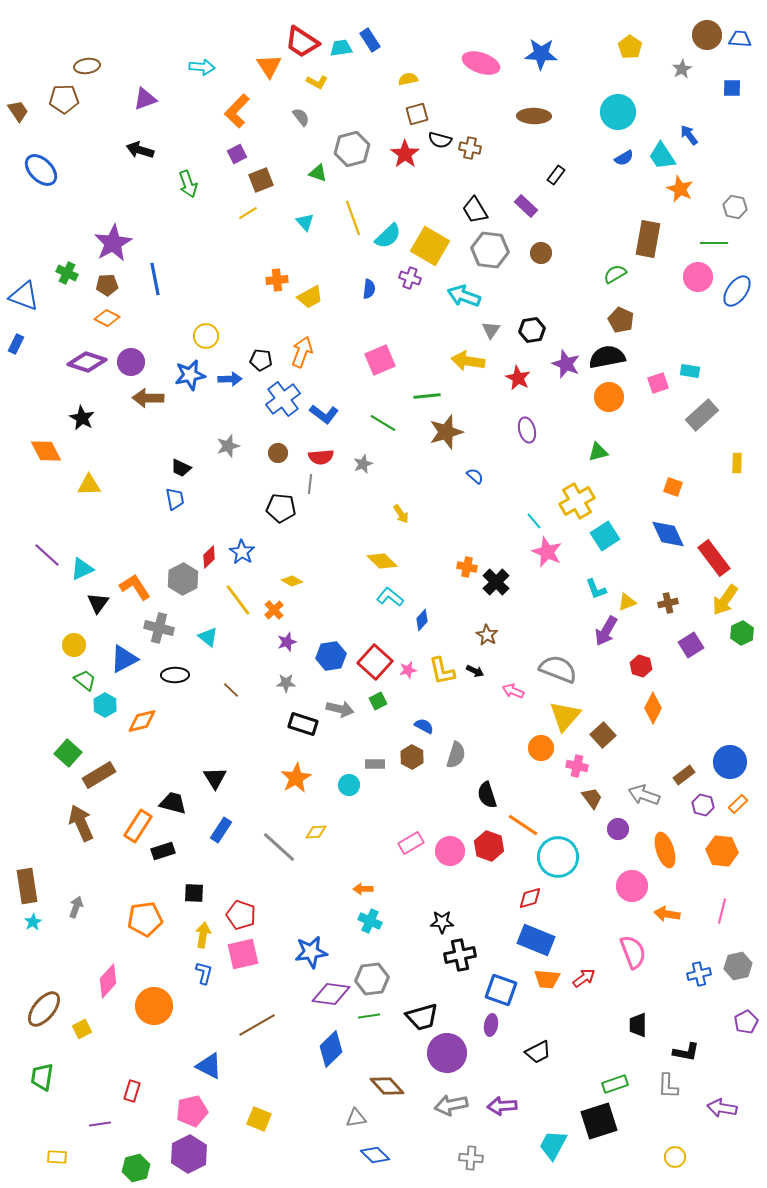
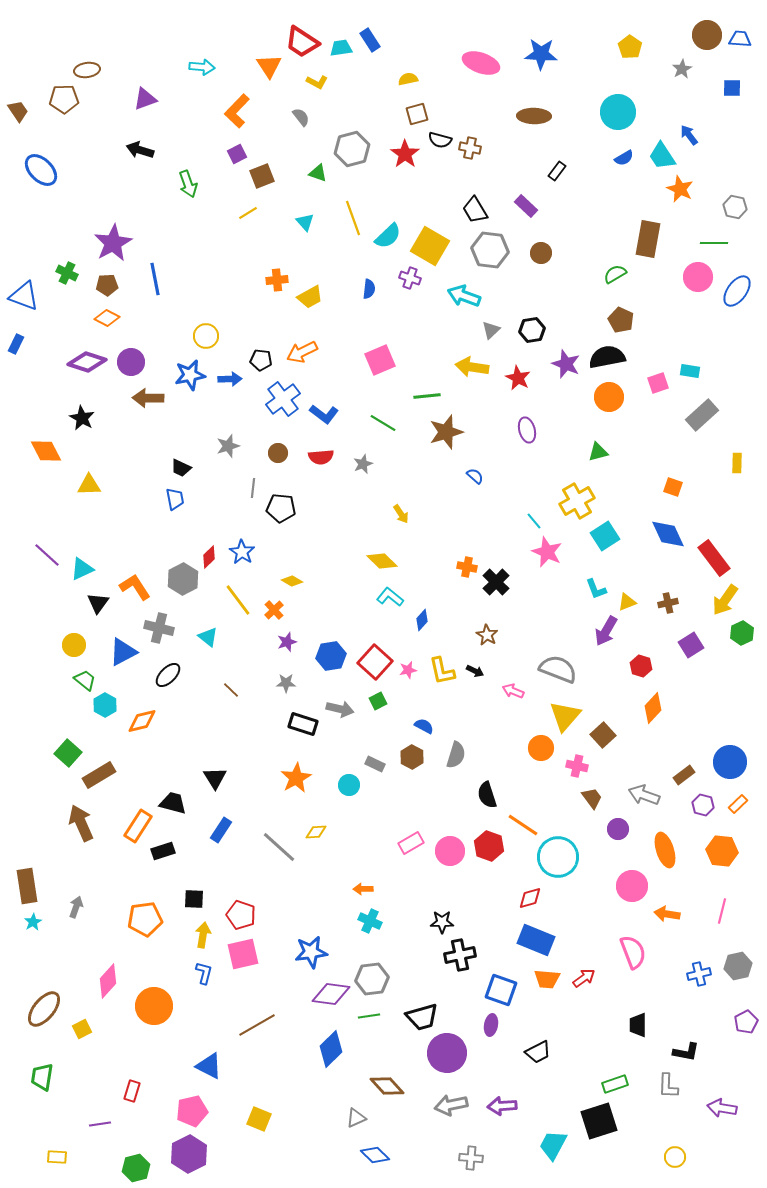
brown ellipse at (87, 66): moved 4 px down
black rectangle at (556, 175): moved 1 px right, 4 px up
brown square at (261, 180): moved 1 px right, 4 px up
gray triangle at (491, 330): rotated 12 degrees clockwise
orange arrow at (302, 352): rotated 136 degrees counterclockwise
yellow arrow at (468, 361): moved 4 px right, 6 px down
gray line at (310, 484): moved 57 px left, 4 px down
blue triangle at (124, 659): moved 1 px left, 7 px up
black ellipse at (175, 675): moved 7 px left; rotated 44 degrees counterclockwise
orange diamond at (653, 708): rotated 16 degrees clockwise
gray rectangle at (375, 764): rotated 24 degrees clockwise
black square at (194, 893): moved 6 px down
gray triangle at (356, 1118): rotated 15 degrees counterclockwise
